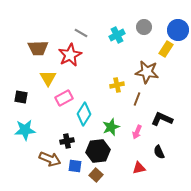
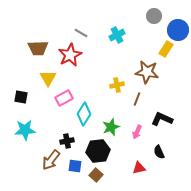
gray circle: moved 10 px right, 11 px up
brown arrow: moved 1 px right, 1 px down; rotated 105 degrees clockwise
